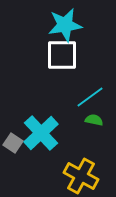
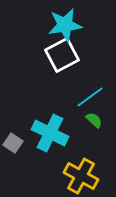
white square: rotated 28 degrees counterclockwise
green semicircle: rotated 30 degrees clockwise
cyan cross: moved 9 px right; rotated 21 degrees counterclockwise
